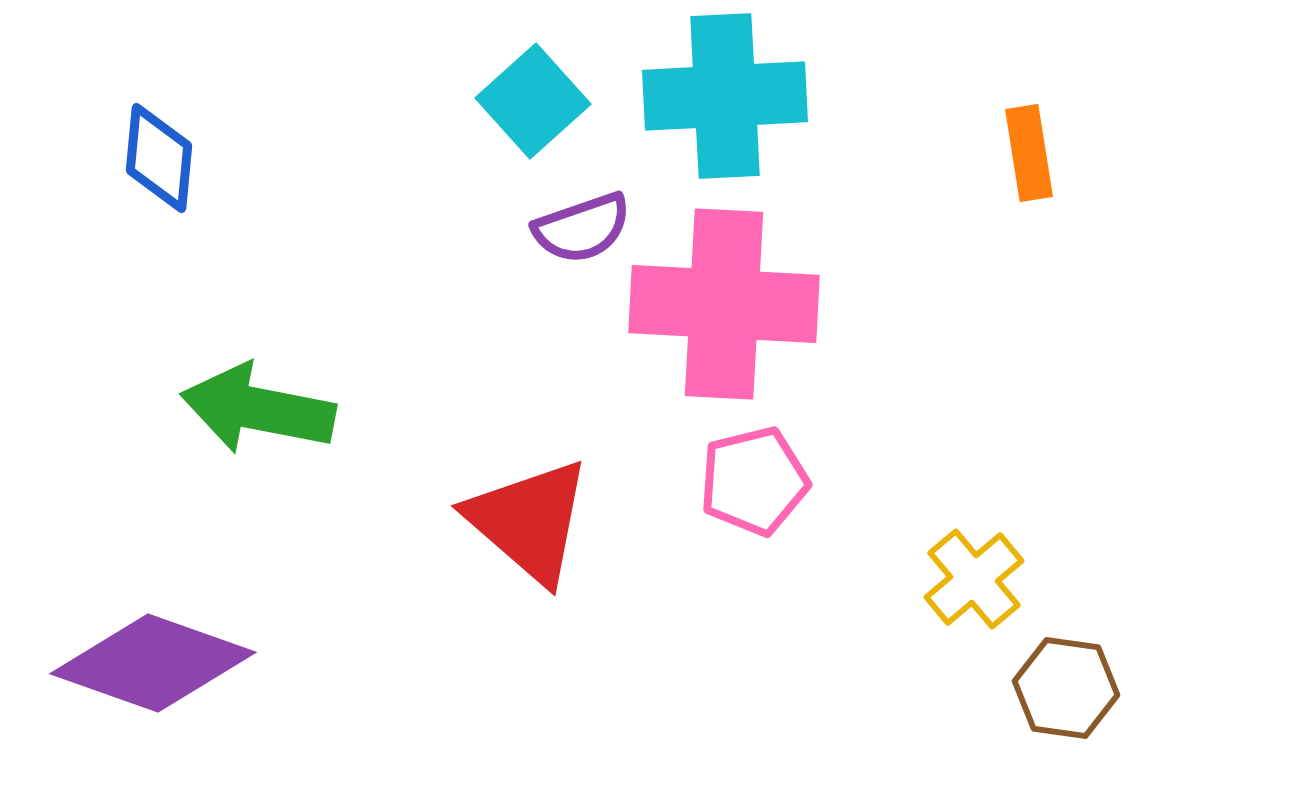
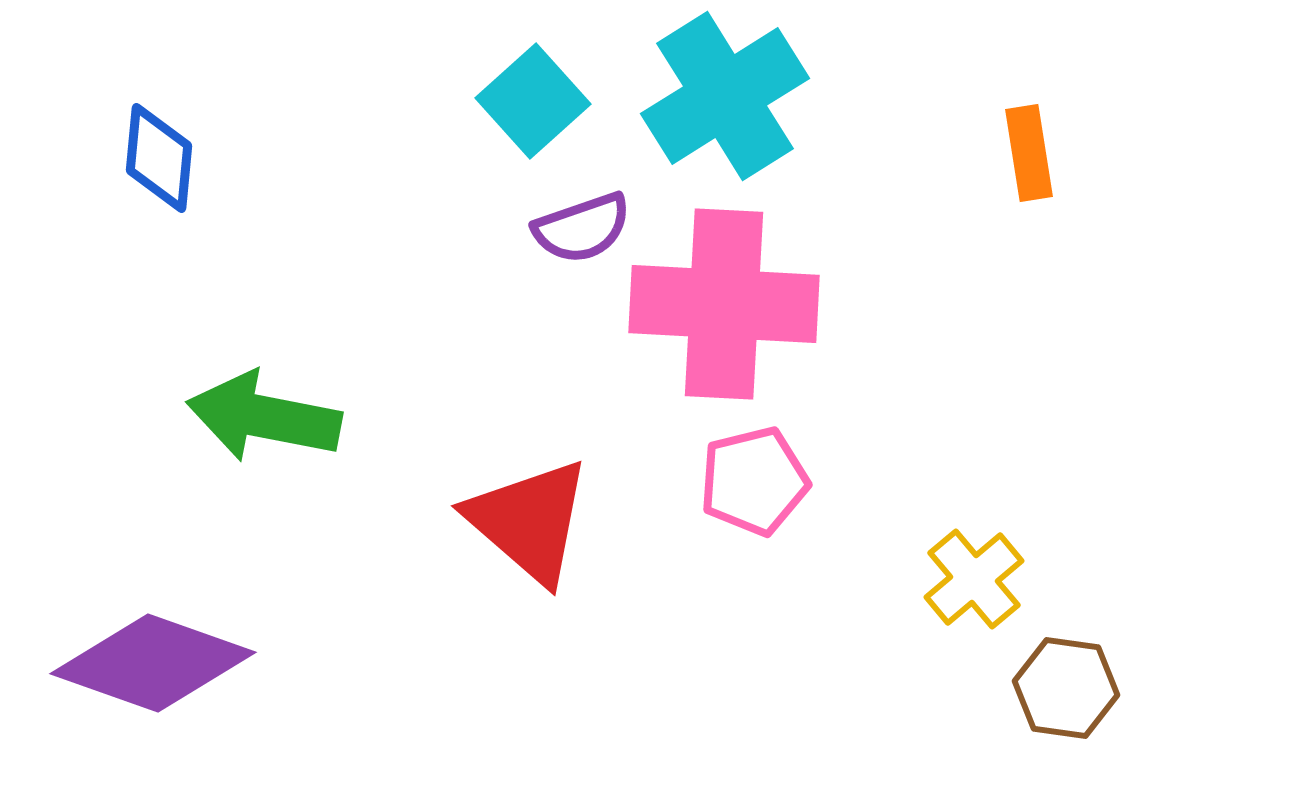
cyan cross: rotated 29 degrees counterclockwise
green arrow: moved 6 px right, 8 px down
